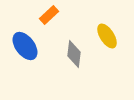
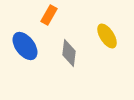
orange rectangle: rotated 18 degrees counterclockwise
gray diamond: moved 5 px left, 1 px up
